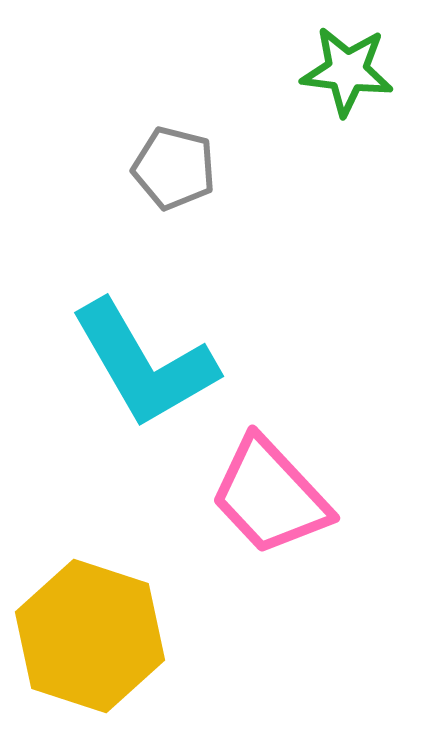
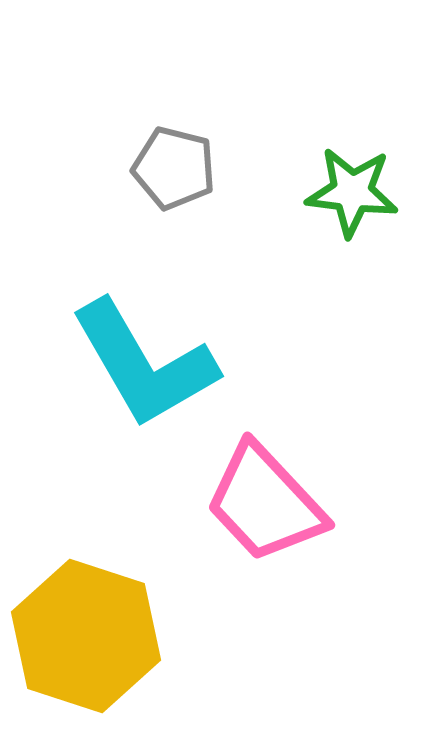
green star: moved 5 px right, 121 px down
pink trapezoid: moved 5 px left, 7 px down
yellow hexagon: moved 4 px left
